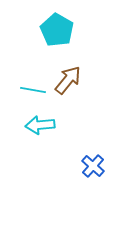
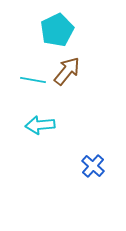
cyan pentagon: rotated 16 degrees clockwise
brown arrow: moved 1 px left, 9 px up
cyan line: moved 10 px up
